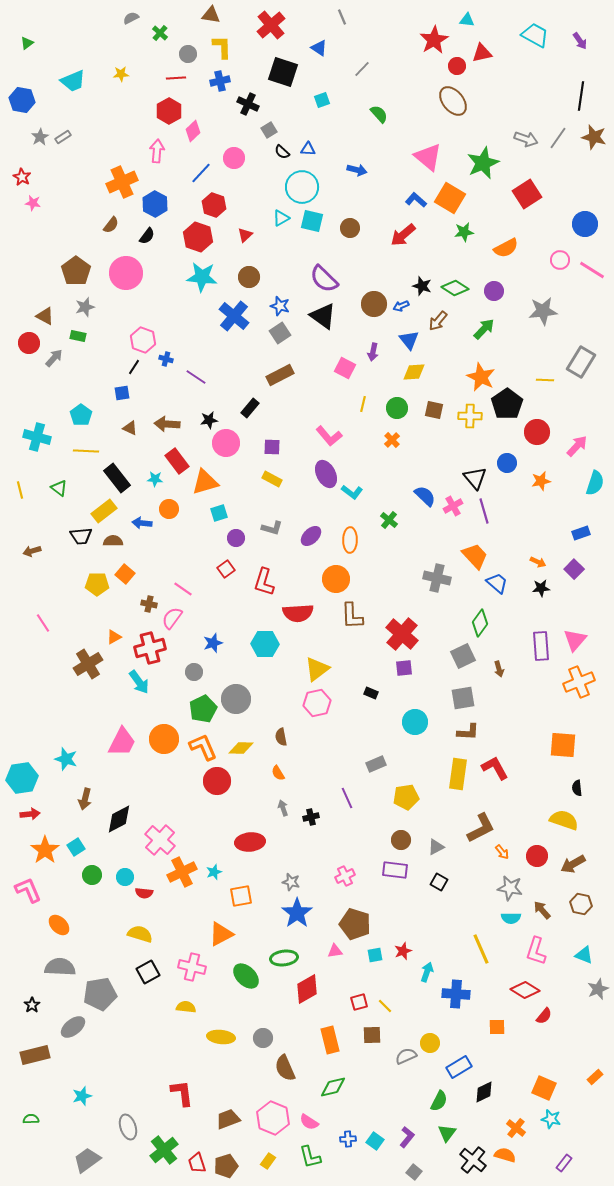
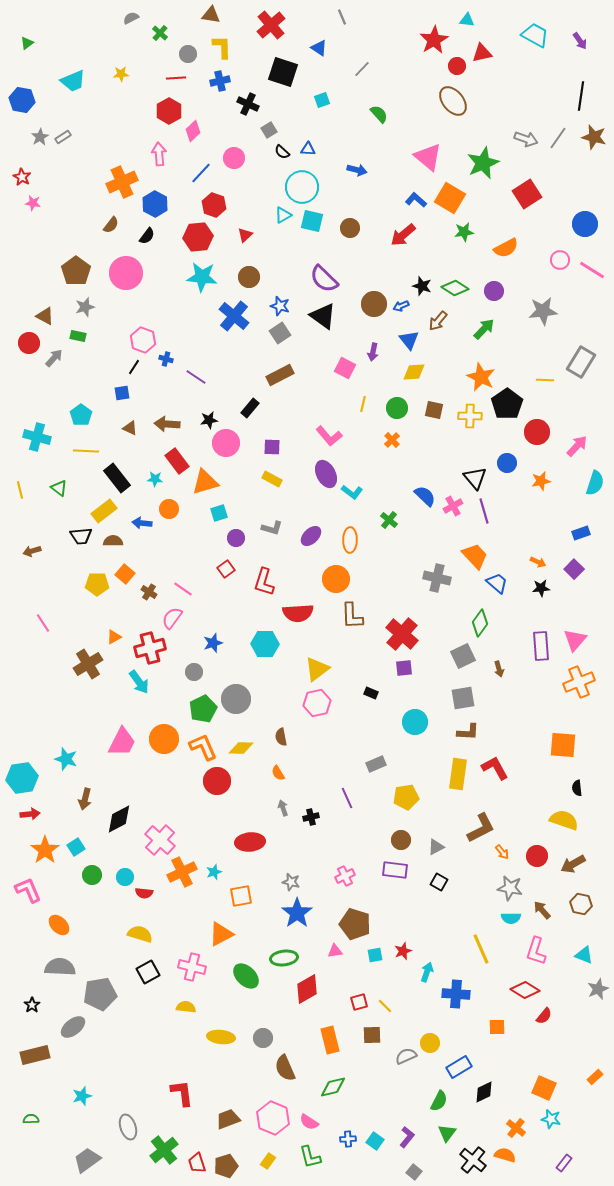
pink arrow at (157, 151): moved 2 px right, 3 px down; rotated 10 degrees counterclockwise
cyan triangle at (281, 218): moved 2 px right, 3 px up
red hexagon at (198, 237): rotated 24 degrees counterclockwise
brown cross at (149, 604): moved 12 px up; rotated 21 degrees clockwise
